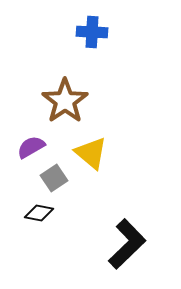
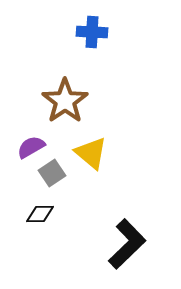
gray square: moved 2 px left, 5 px up
black diamond: moved 1 px right, 1 px down; rotated 12 degrees counterclockwise
